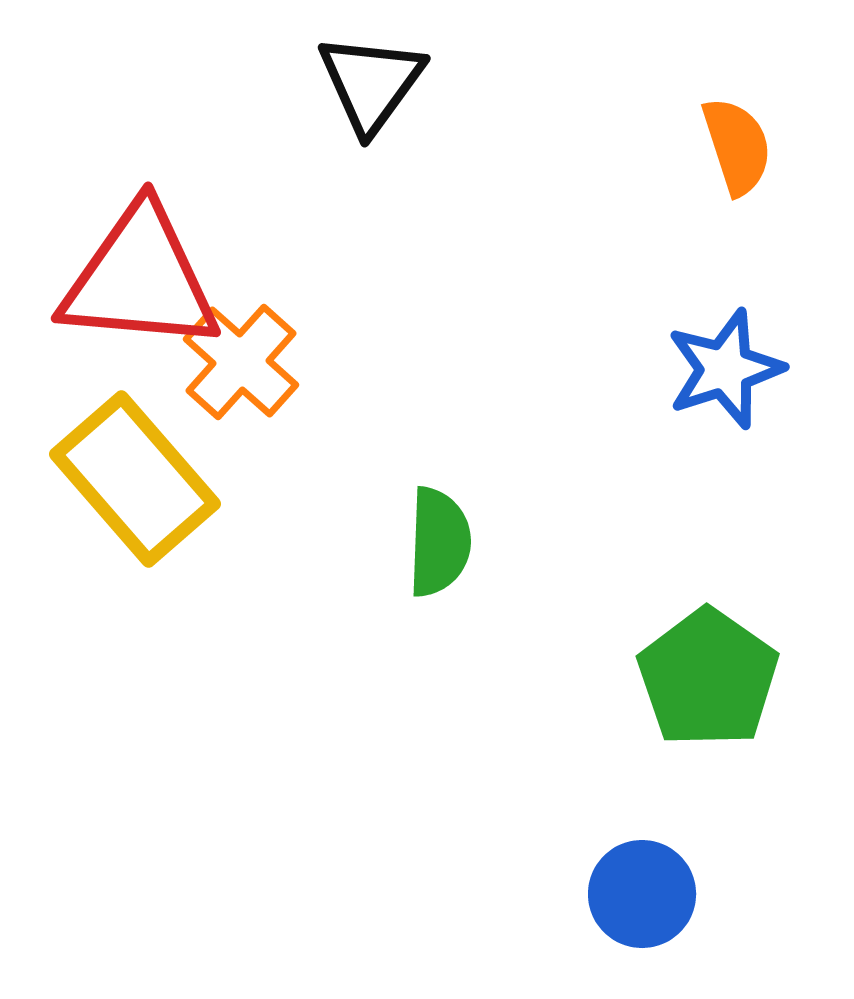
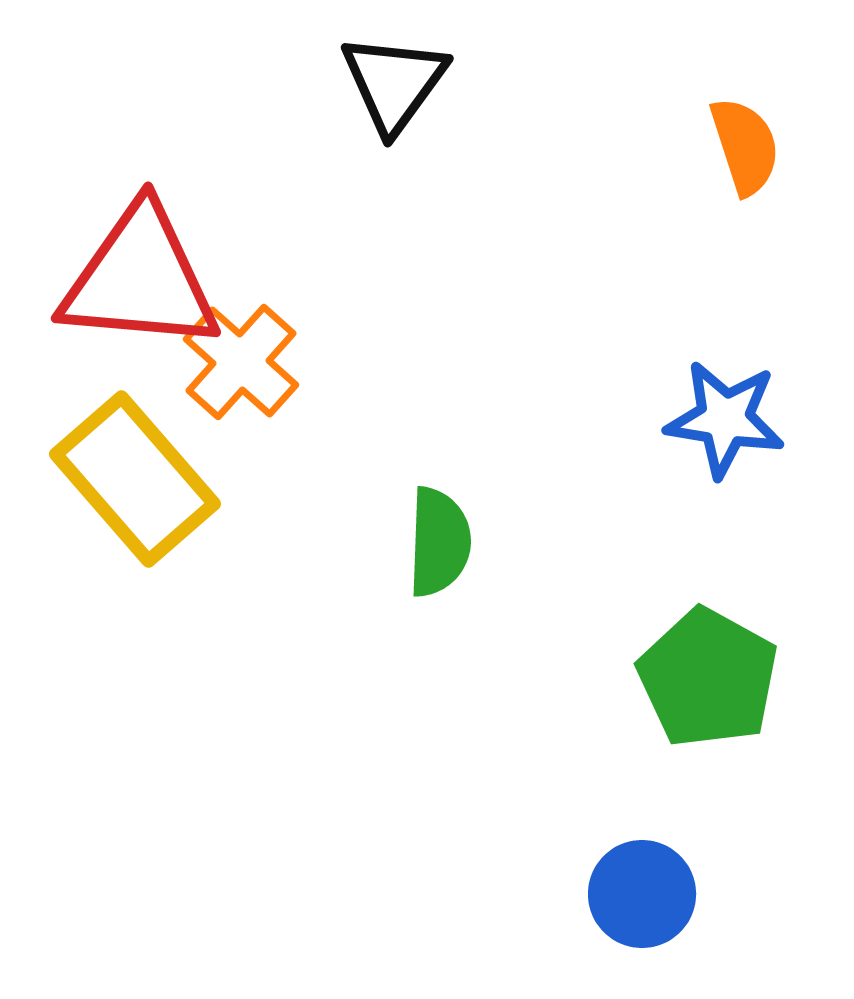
black triangle: moved 23 px right
orange semicircle: moved 8 px right
blue star: moved 50 px down; rotated 27 degrees clockwise
green pentagon: rotated 6 degrees counterclockwise
